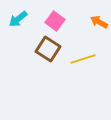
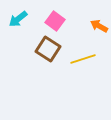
orange arrow: moved 4 px down
